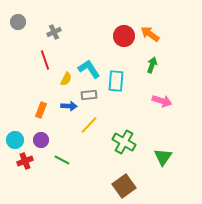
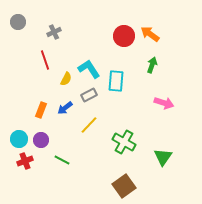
gray rectangle: rotated 21 degrees counterclockwise
pink arrow: moved 2 px right, 2 px down
blue arrow: moved 4 px left, 2 px down; rotated 140 degrees clockwise
cyan circle: moved 4 px right, 1 px up
